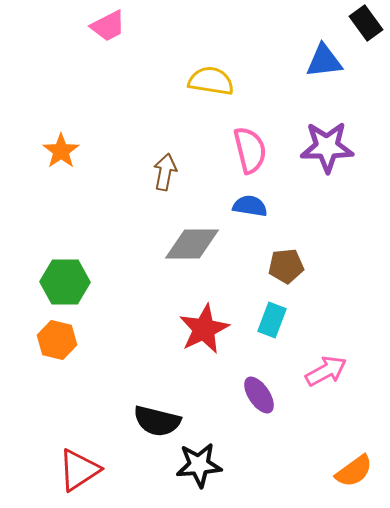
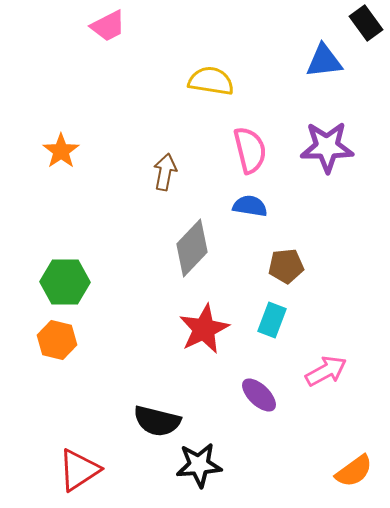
gray diamond: moved 4 px down; rotated 46 degrees counterclockwise
purple ellipse: rotated 12 degrees counterclockwise
